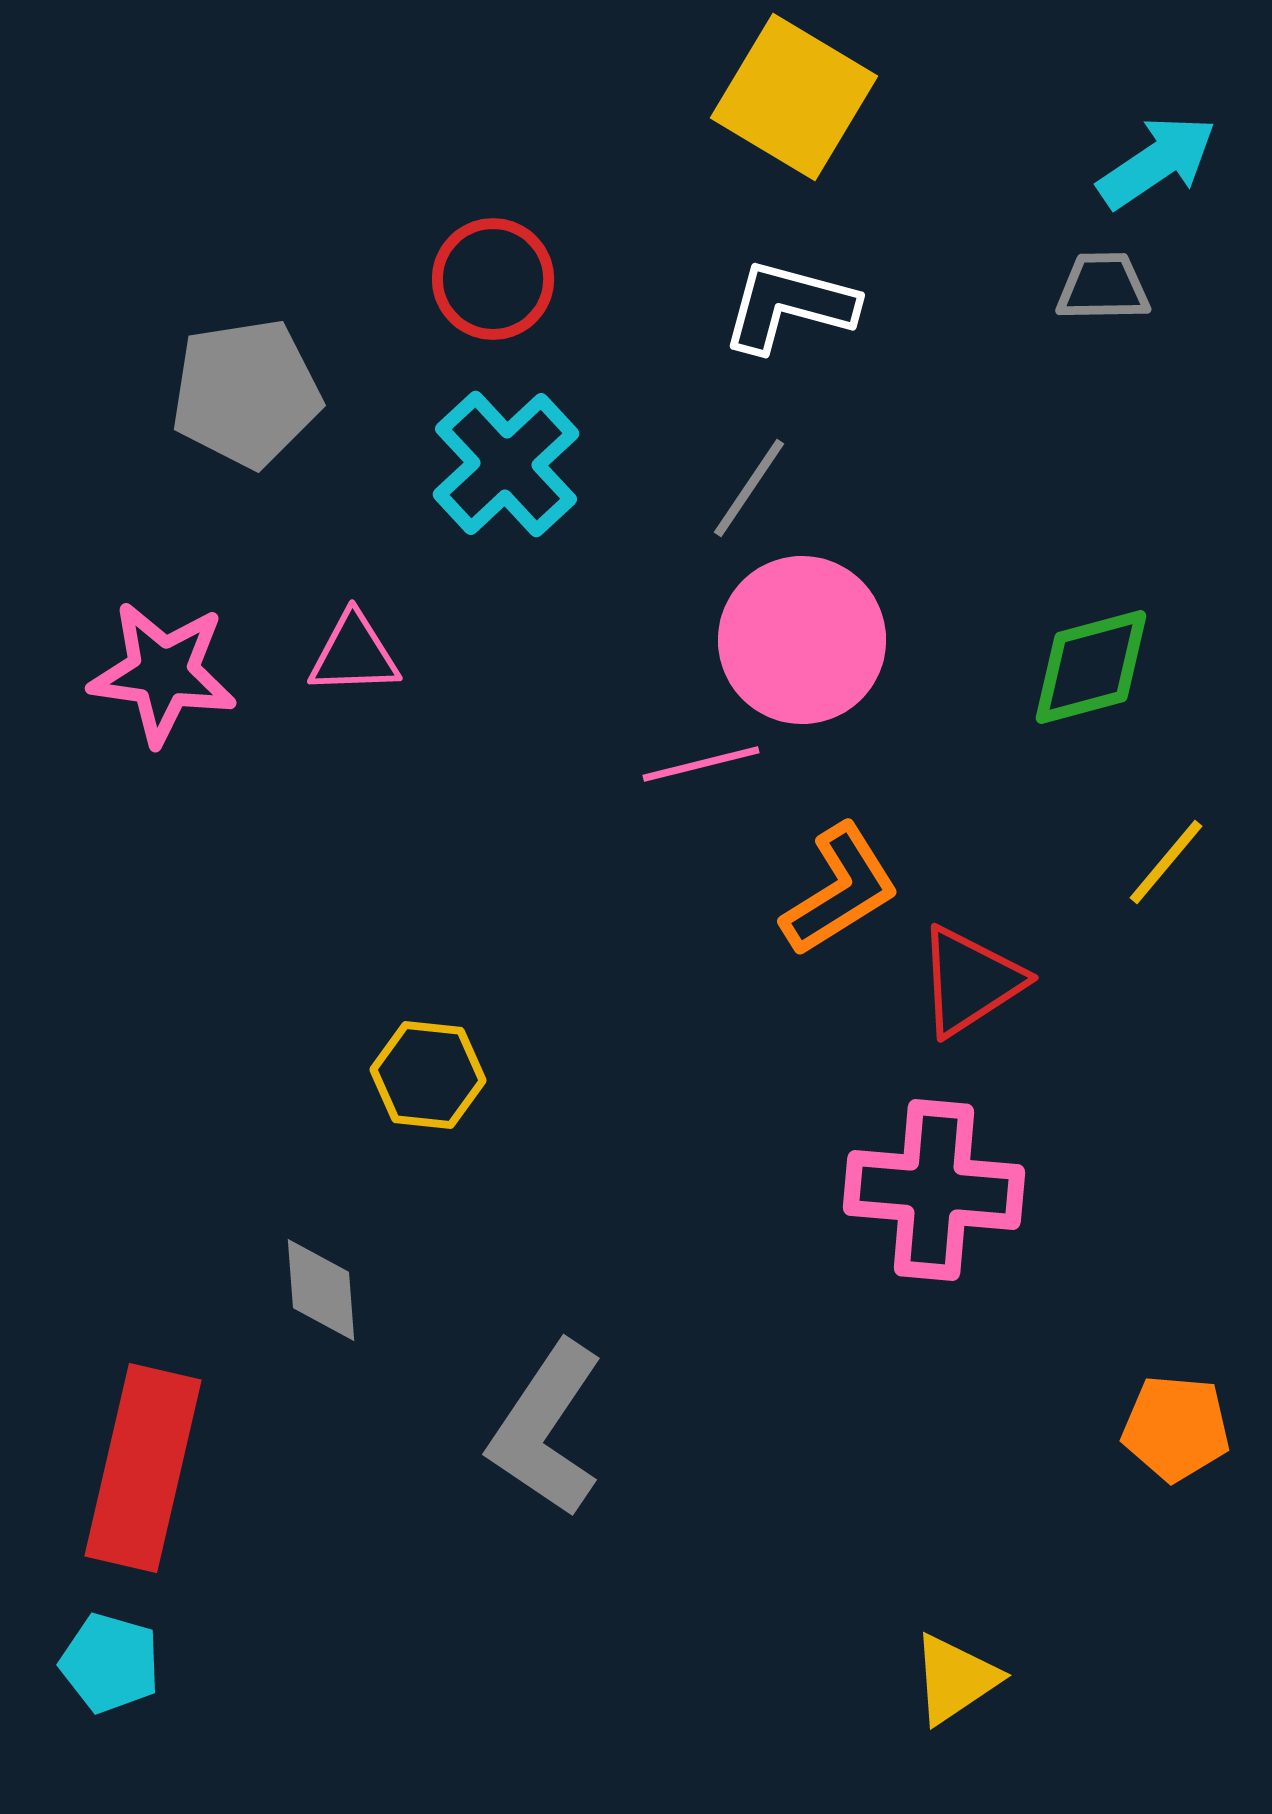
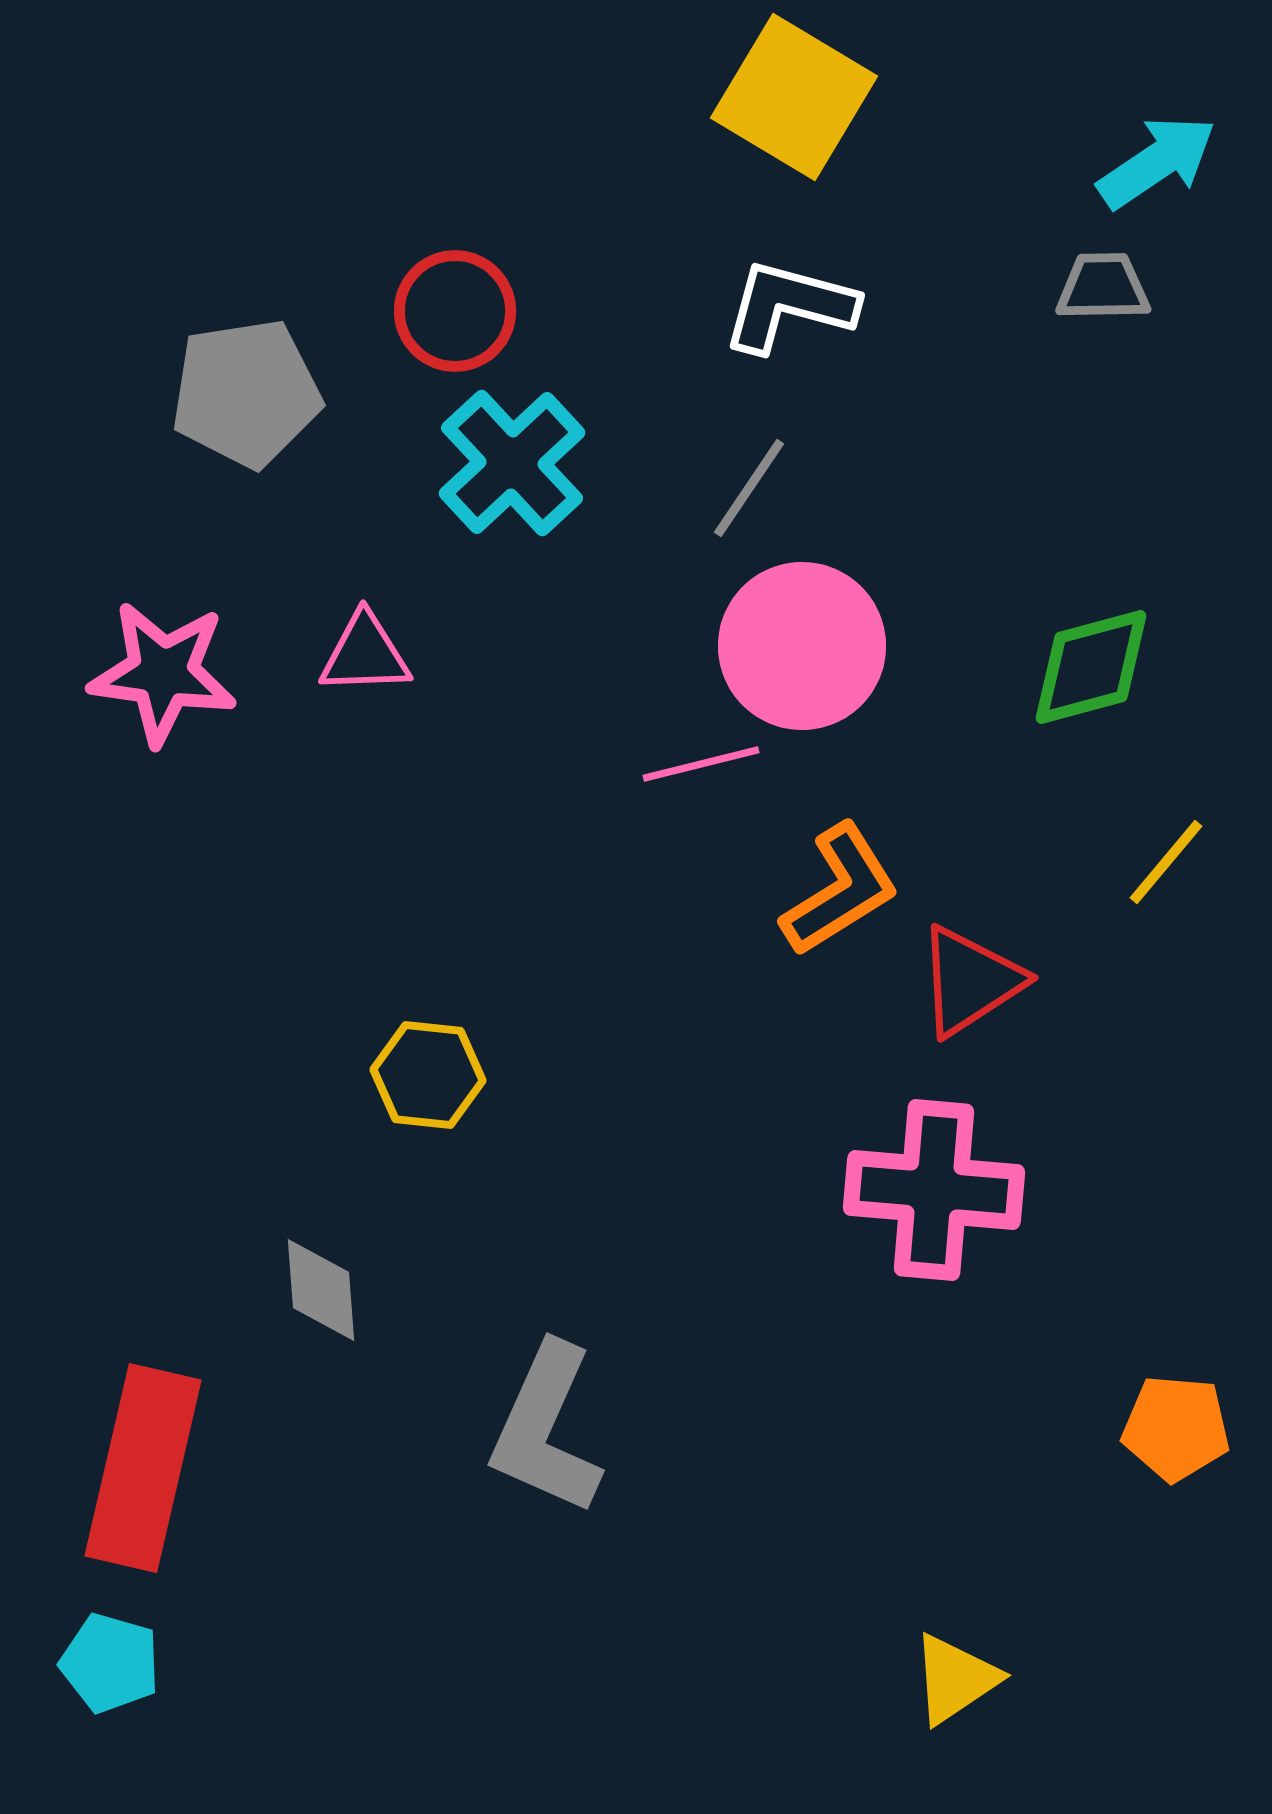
red circle: moved 38 px left, 32 px down
cyan cross: moved 6 px right, 1 px up
pink circle: moved 6 px down
pink triangle: moved 11 px right
gray L-shape: rotated 10 degrees counterclockwise
